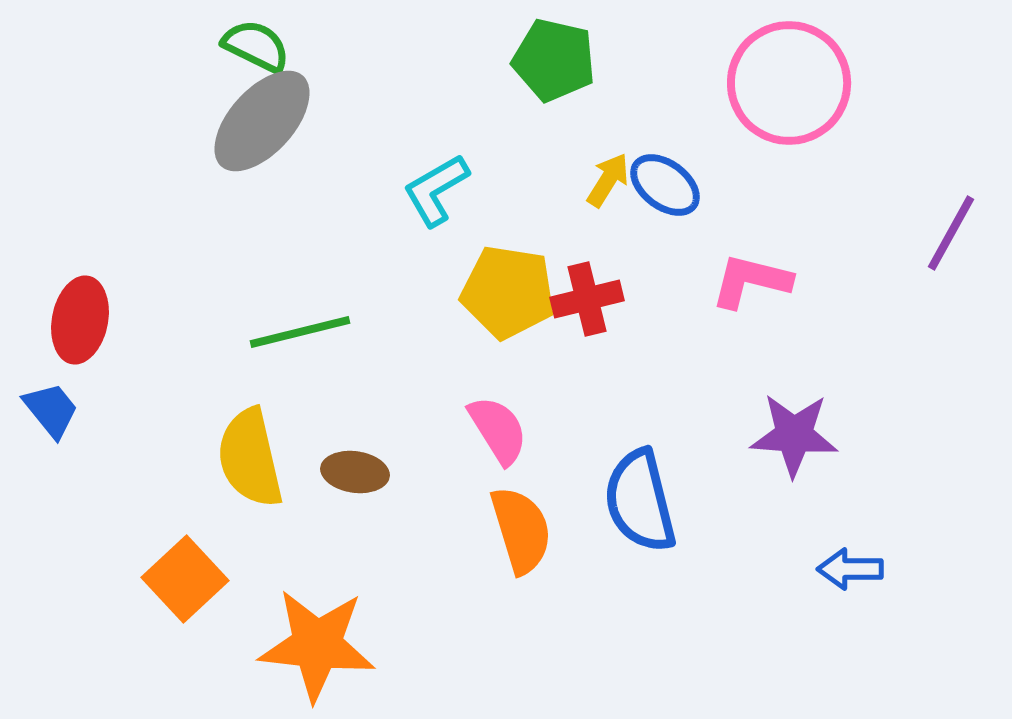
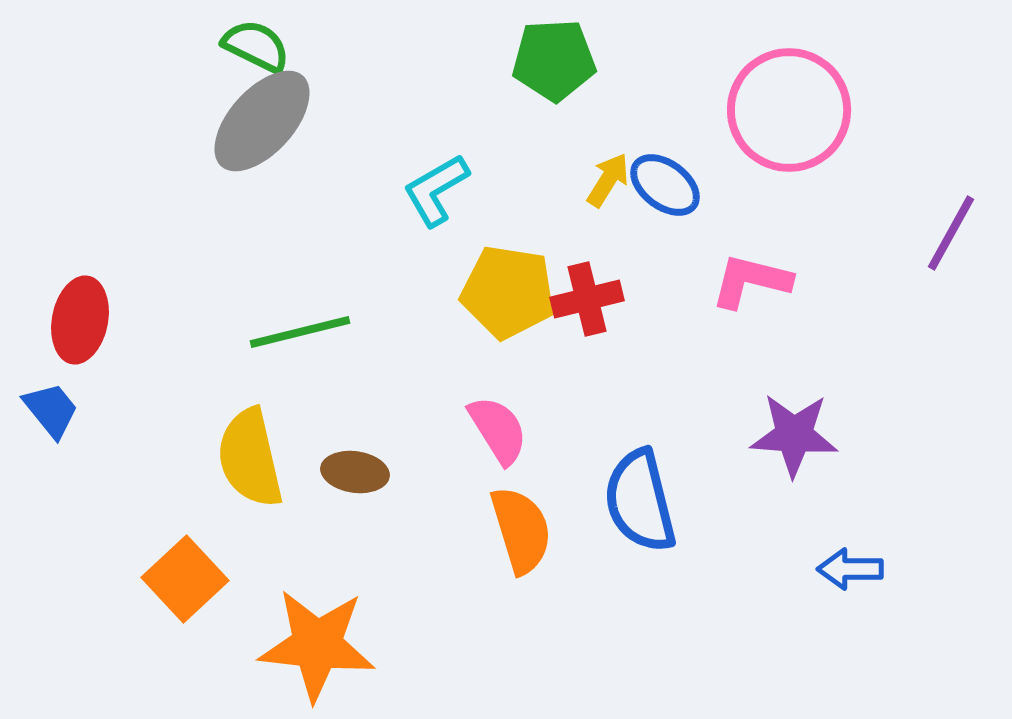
green pentagon: rotated 16 degrees counterclockwise
pink circle: moved 27 px down
